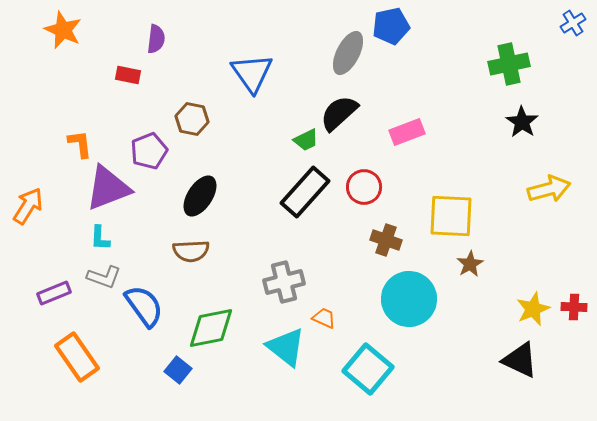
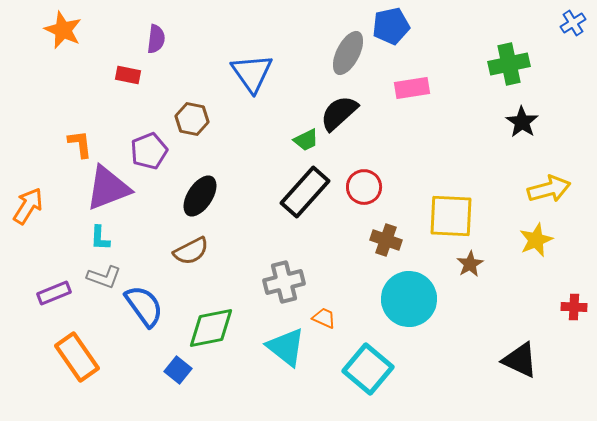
pink rectangle: moved 5 px right, 44 px up; rotated 12 degrees clockwise
brown semicircle: rotated 24 degrees counterclockwise
yellow star: moved 3 px right, 69 px up
